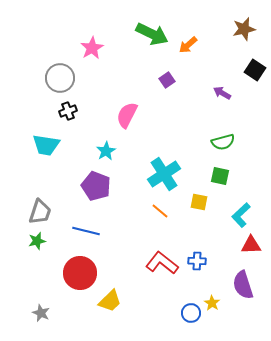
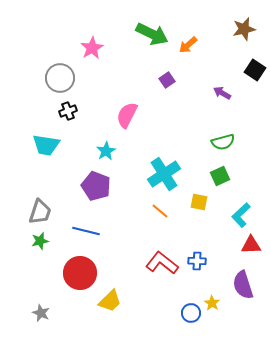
green square: rotated 36 degrees counterclockwise
green star: moved 3 px right
